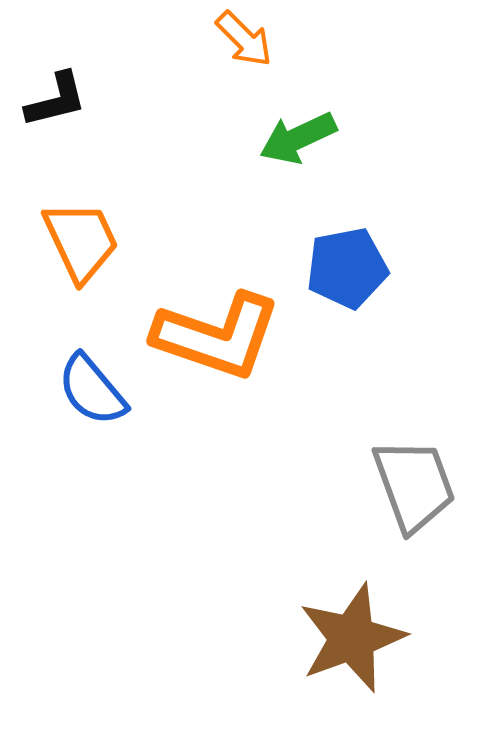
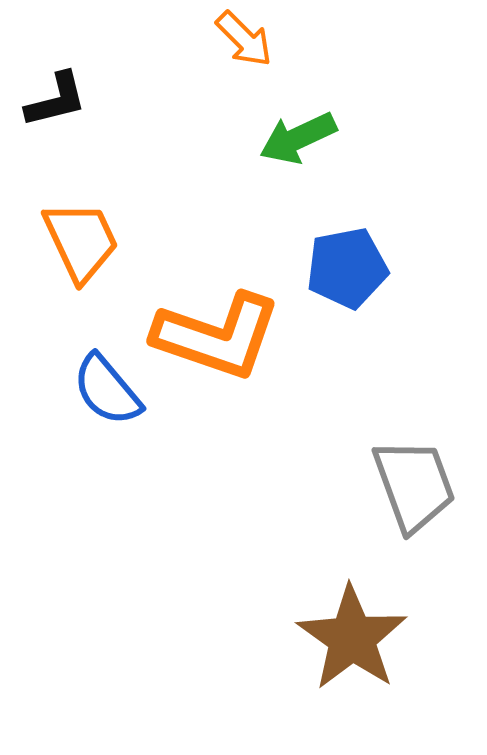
blue semicircle: moved 15 px right
brown star: rotated 17 degrees counterclockwise
